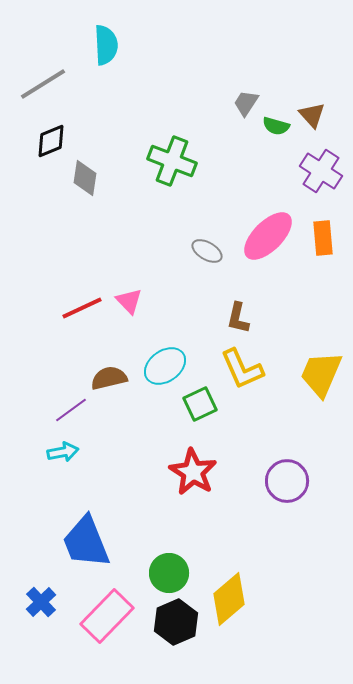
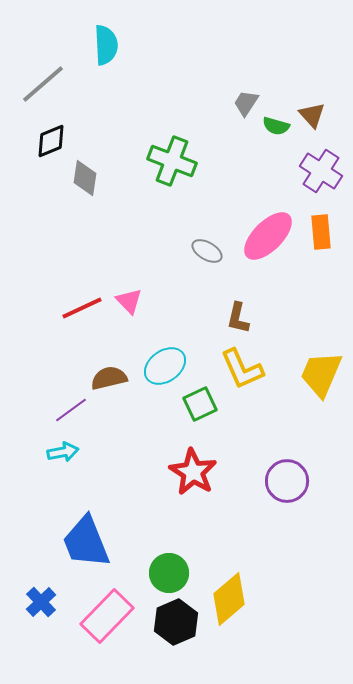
gray line: rotated 9 degrees counterclockwise
orange rectangle: moved 2 px left, 6 px up
